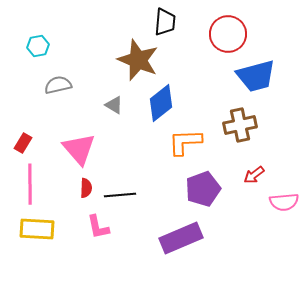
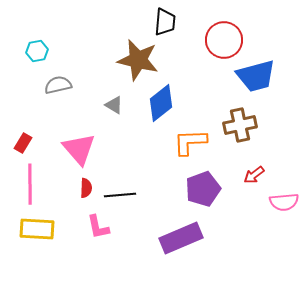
red circle: moved 4 px left, 6 px down
cyan hexagon: moved 1 px left, 5 px down
brown star: rotated 9 degrees counterclockwise
orange L-shape: moved 5 px right
